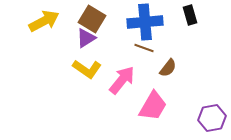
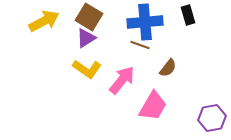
black rectangle: moved 2 px left
brown square: moved 3 px left, 2 px up
brown line: moved 4 px left, 3 px up
